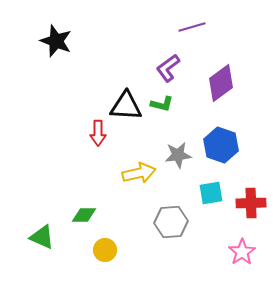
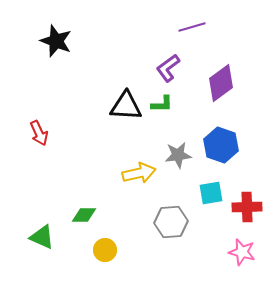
green L-shape: rotated 15 degrees counterclockwise
red arrow: moved 59 px left; rotated 25 degrees counterclockwise
red cross: moved 4 px left, 4 px down
pink star: rotated 24 degrees counterclockwise
